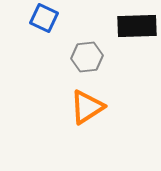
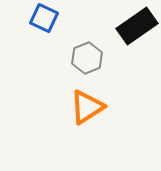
black rectangle: rotated 33 degrees counterclockwise
gray hexagon: moved 1 px down; rotated 16 degrees counterclockwise
